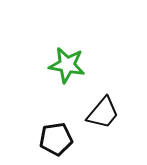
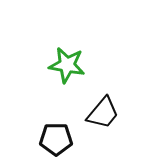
black pentagon: rotated 8 degrees clockwise
